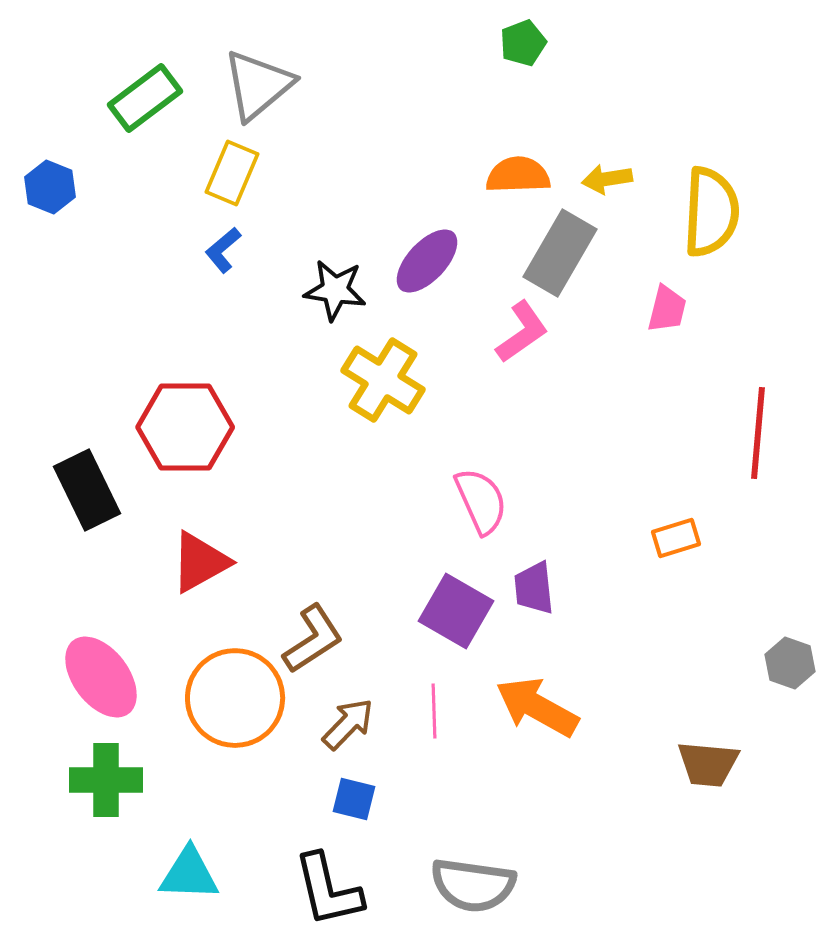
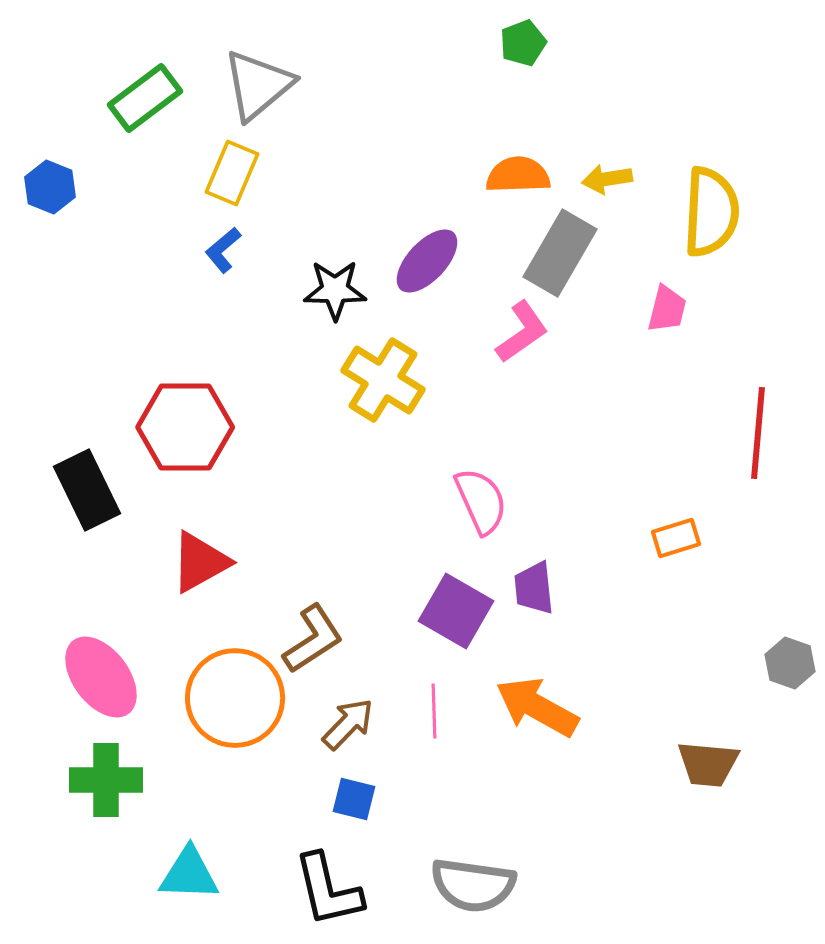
black star: rotated 8 degrees counterclockwise
